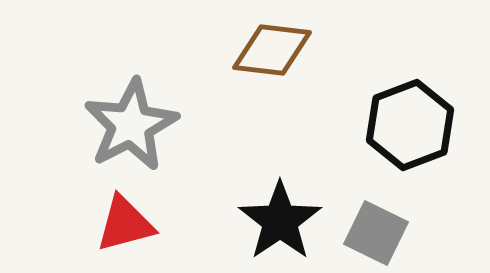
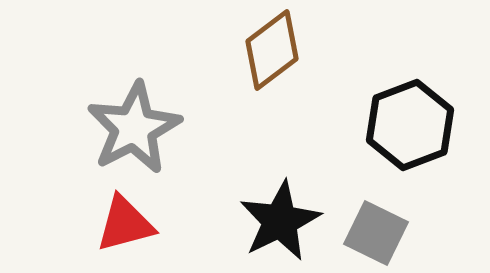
brown diamond: rotated 44 degrees counterclockwise
gray star: moved 3 px right, 3 px down
black star: rotated 8 degrees clockwise
